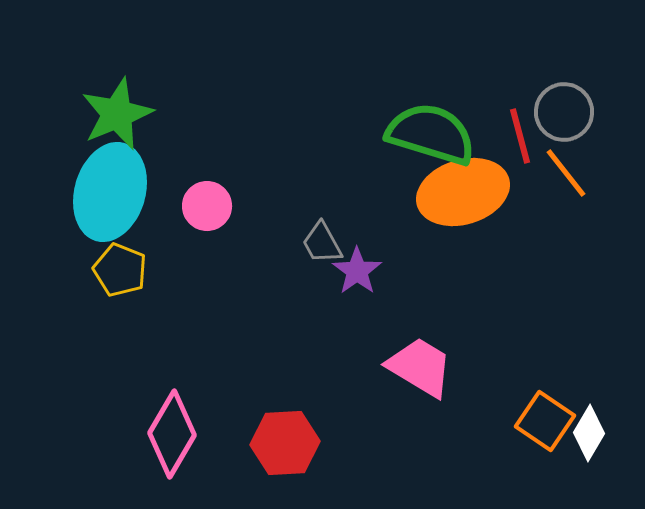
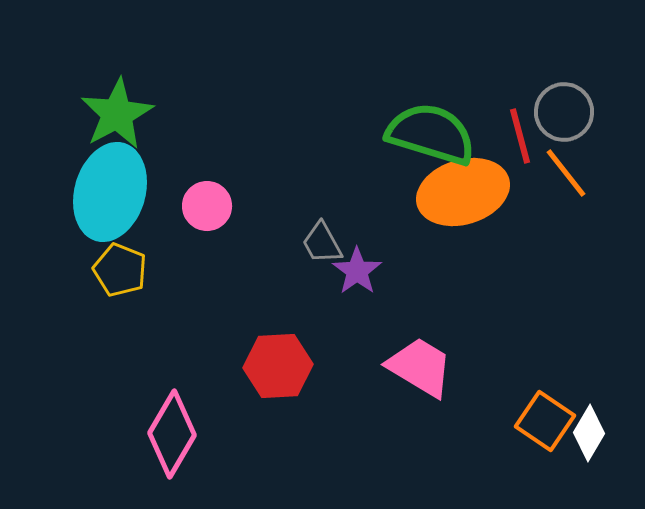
green star: rotated 6 degrees counterclockwise
red hexagon: moved 7 px left, 77 px up
